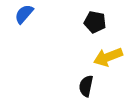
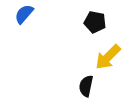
yellow arrow: rotated 24 degrees counterclockwise
